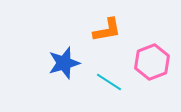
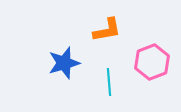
cyan line: rotated 52 degrees clockwise
